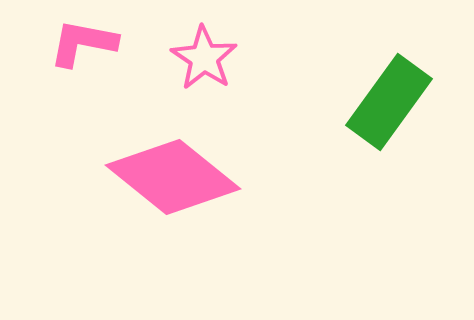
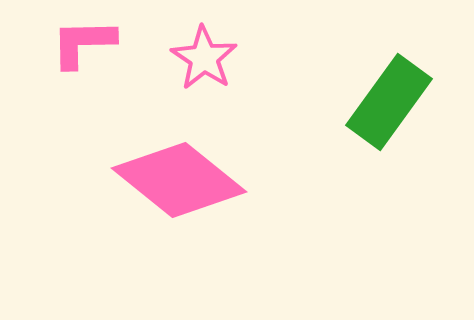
pink L-shape: rotated 12 degrees counterclockwise
pink diamond: moved 6 px right, 3 px down
